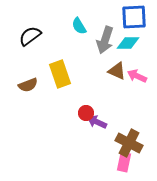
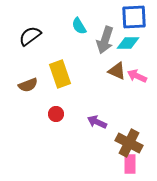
red circle: moved 30 px left, 1 px down
pink rectangle: moved 6 px right, 2 px down; rotated 12 degrees counterclockwise
